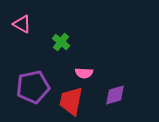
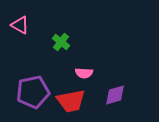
pink triangle: moved 2 px left, 1 px down
purple pentagon: moved 5 px down
red trapezoid: rotated 112 degrees counterclockwise
